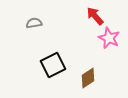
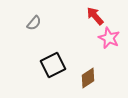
gray semicircle: rotated 140 degrees clockwise
